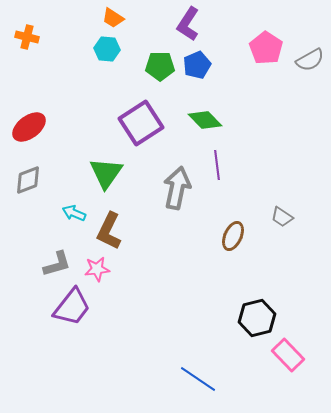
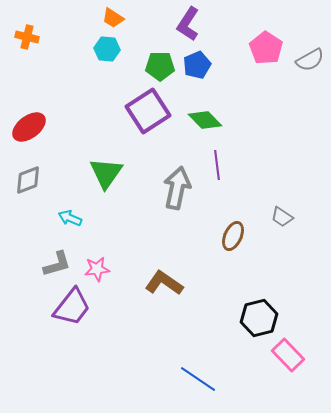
purple square: moved 7 px right, 12 px up
cyan arrow: moved 4 px left, 5 px down
brown L-shape: moved 55 px right, 52 px down; rotated 99 degrees clockwise
black hexagon: moved 2 px right
